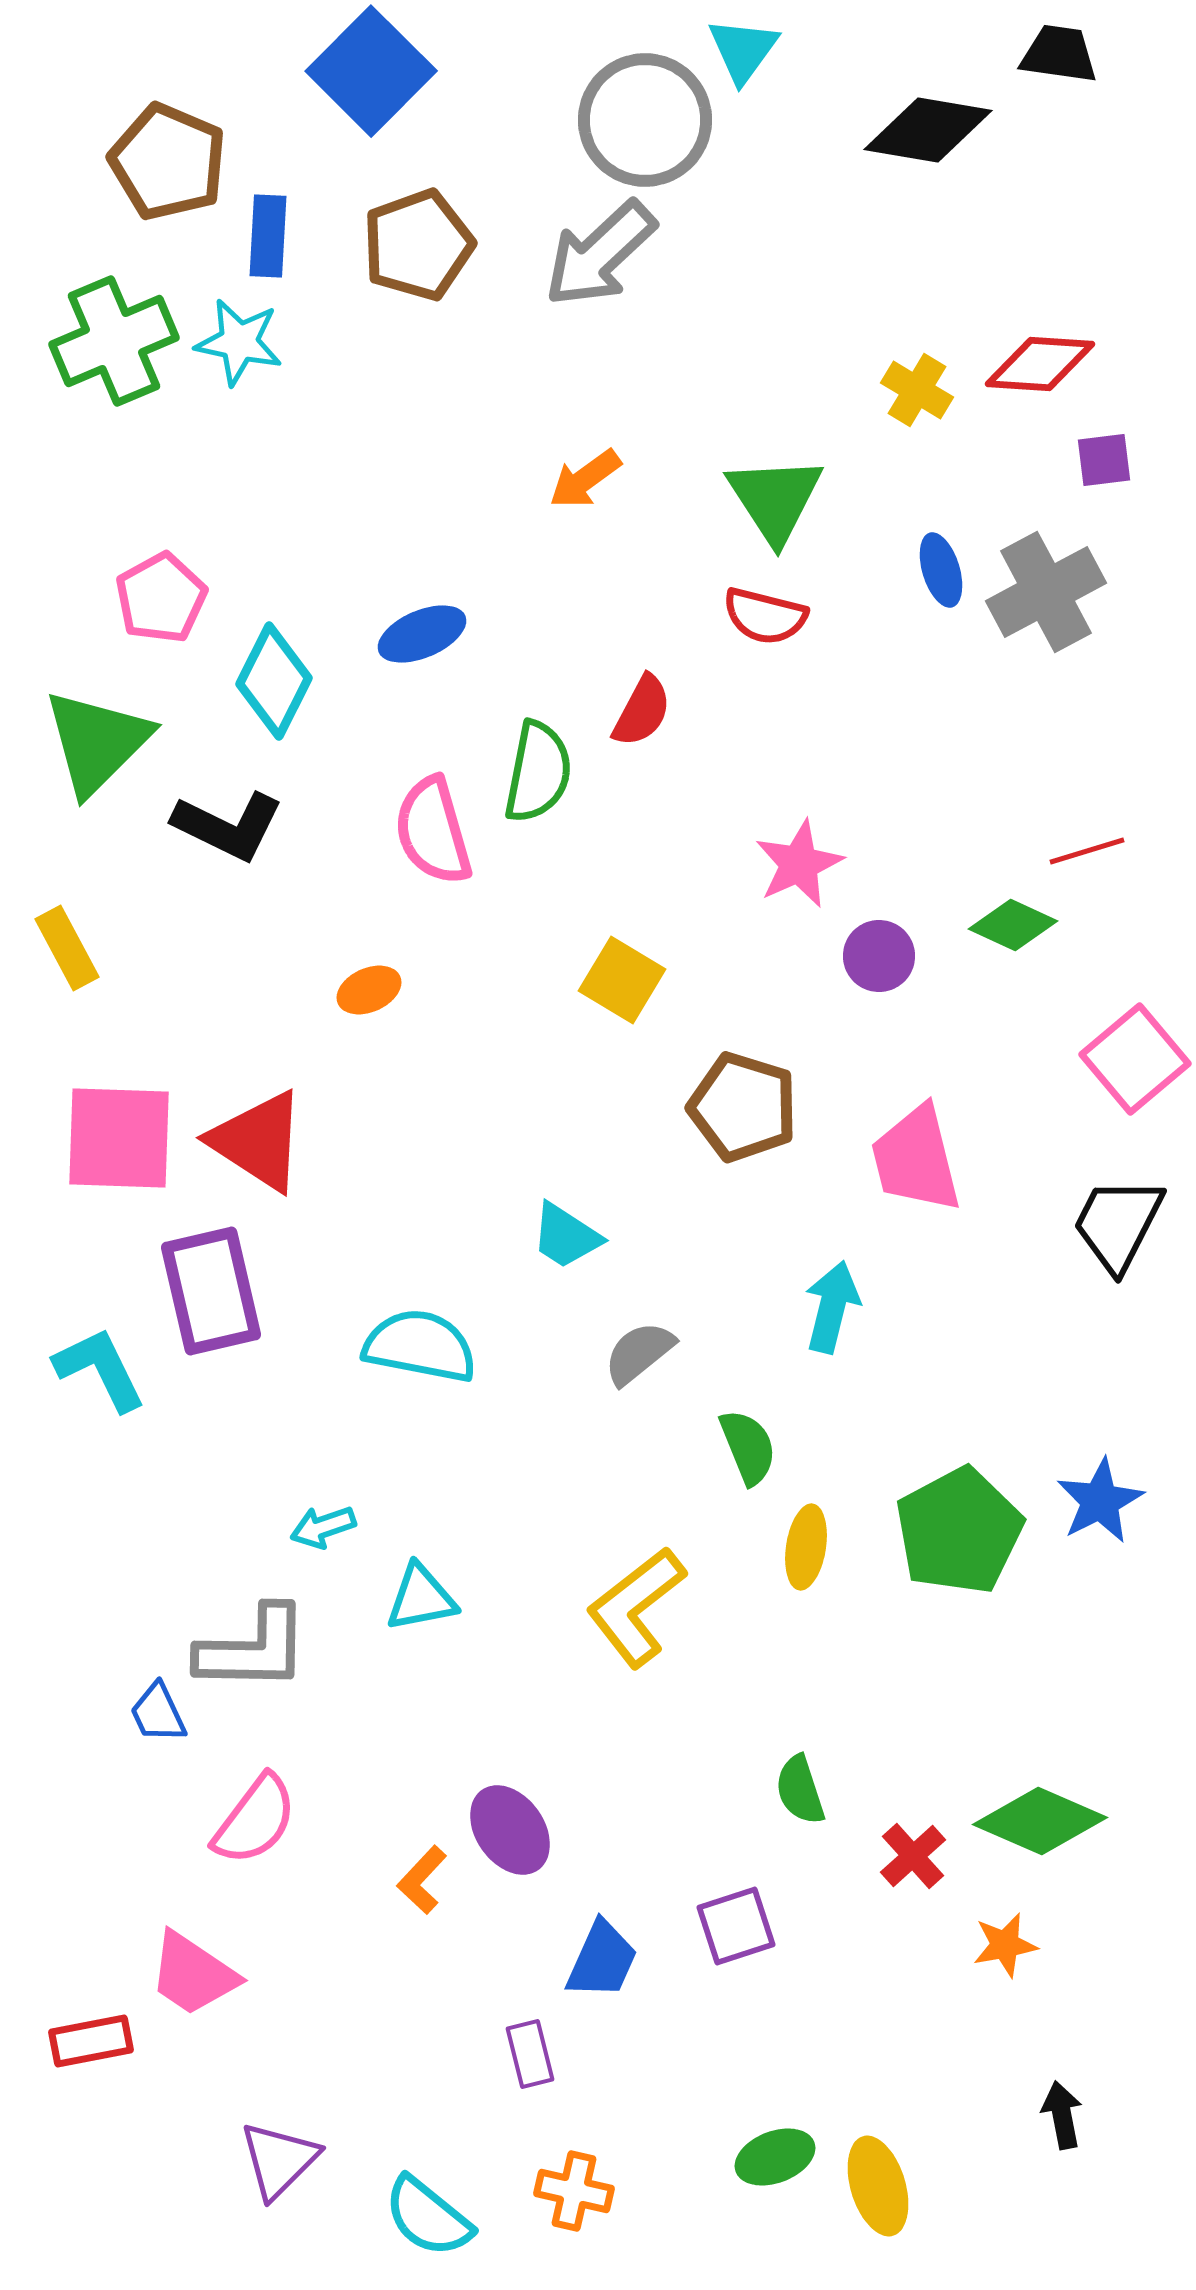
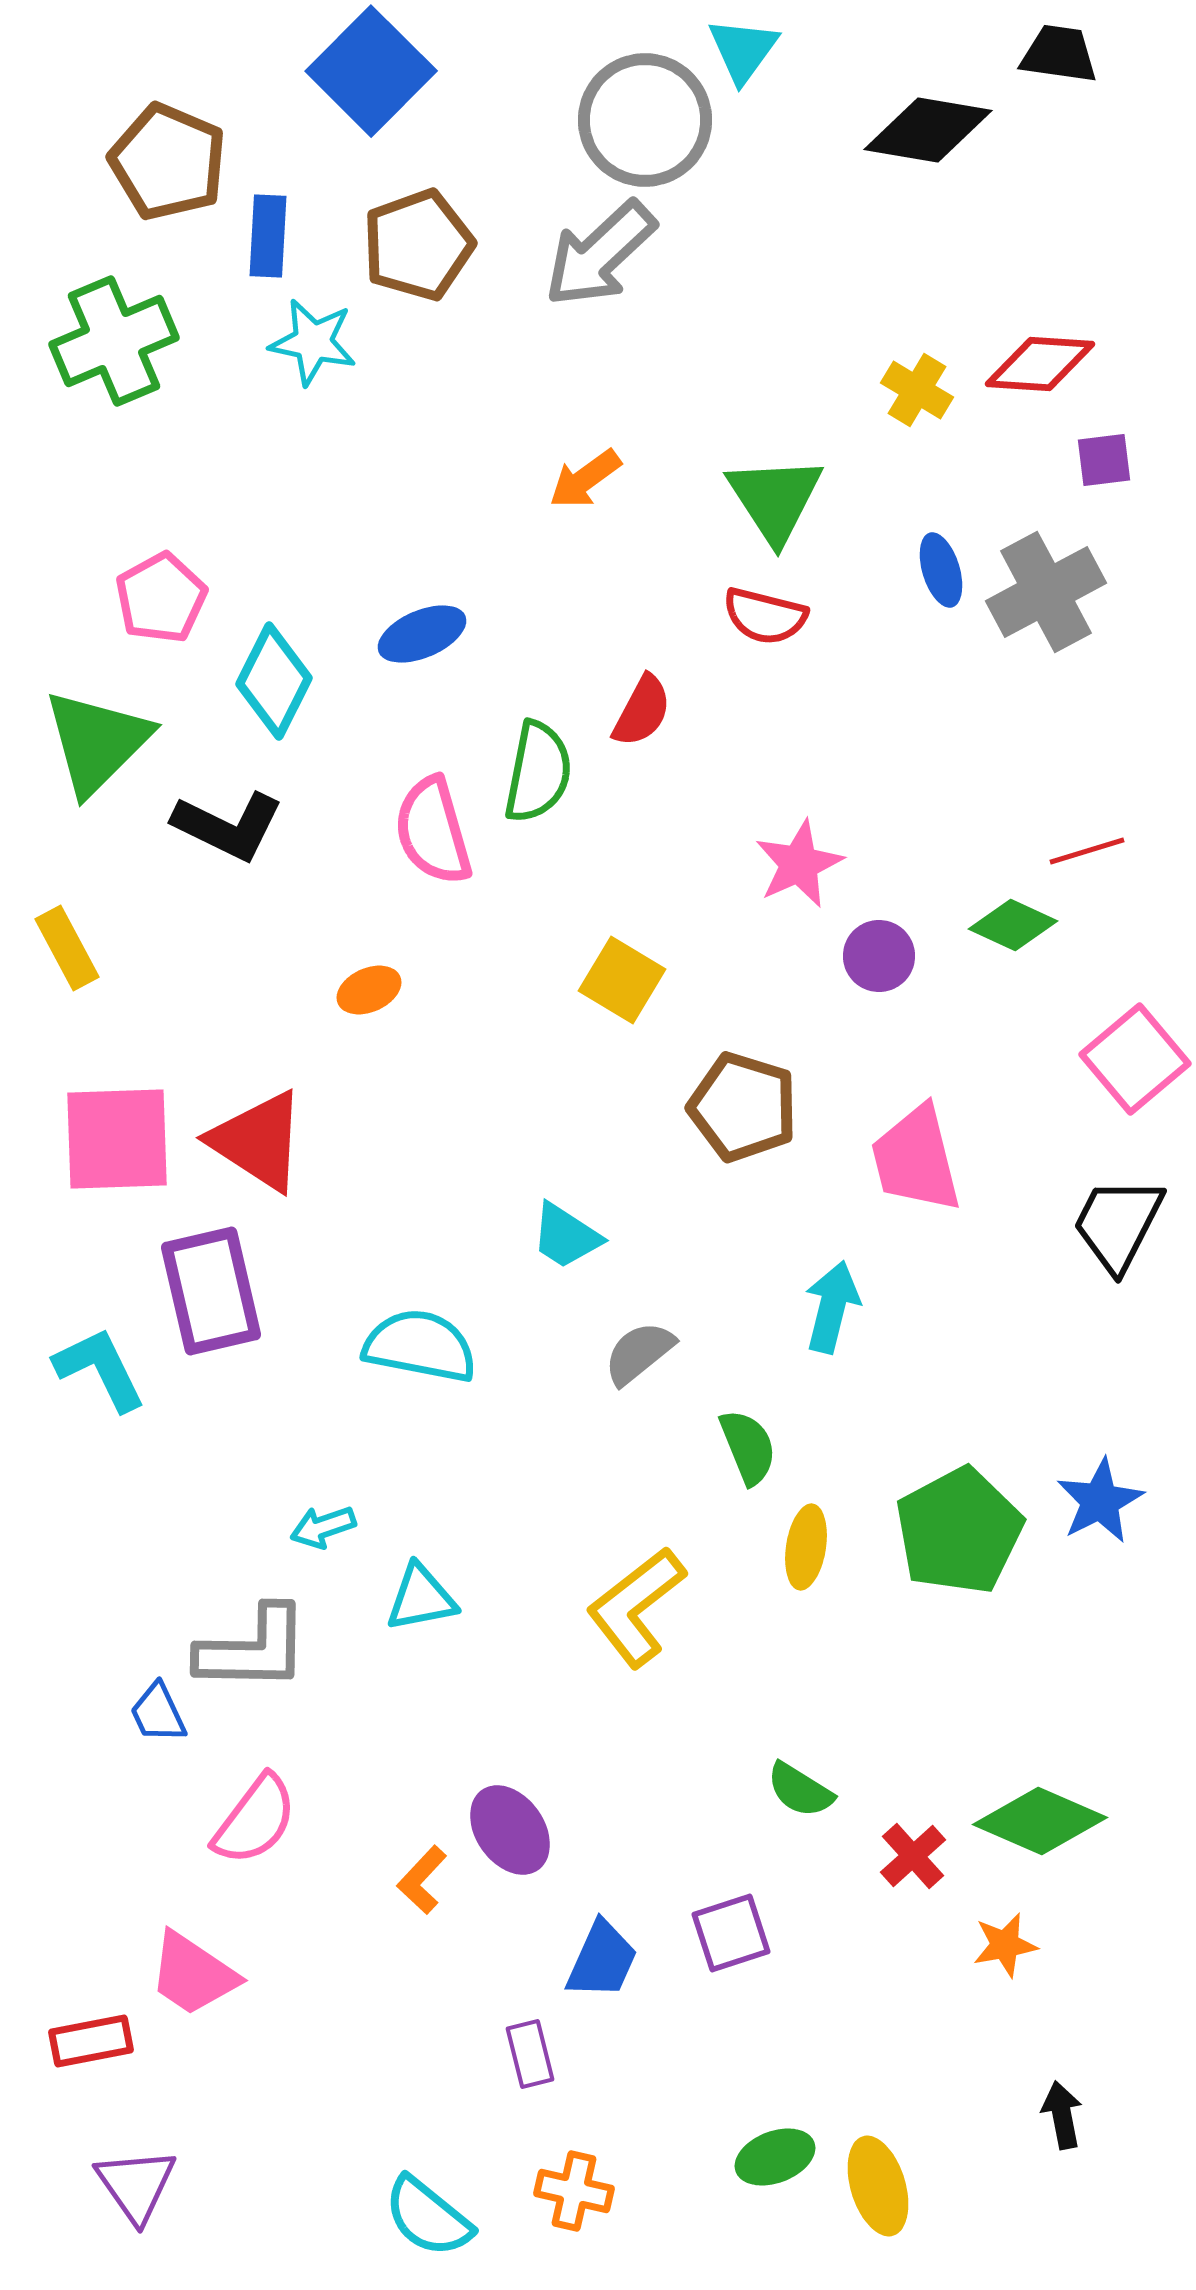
cyan star at (239, 342): moved 74 px right
pink square at (119, 1138): moved 2 px left, 1 px down; rotated 4 degrees counterclockwise
green semicircle at (800, 1790): rotated 40 degrees counterclockwise
purple square at (736, 1926): moved 5 px left, 7 px down
purple triangle at (279, 2160): moved 143 px left, 25 px down; rotated 20 degrees counterclockwise
